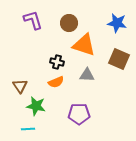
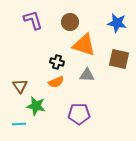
brown circle: moved 1 px right, 1 px up
brown square: rotated 10 degrees counterclockwise
cyan line: moved 9 px left, 5 px up
